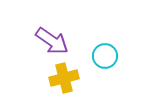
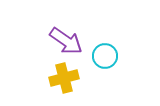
purple arrow: moved 14 px right
